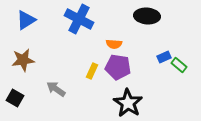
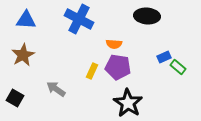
blue triangle: rotated 35 degrees clockwise
brown star: moved 5 px up; rotated 20 degrees counterclockwise
green rectangle: moved 1 px left, 2 px down
